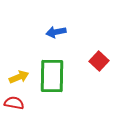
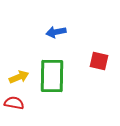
red square: rotated 30 degrees counterclockwise
